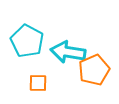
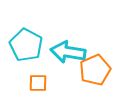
cyan pentagon: moved 1 px left, 4 px down
orange pentagon: moved 1 px right
